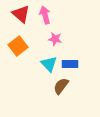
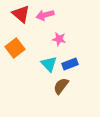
pink arrow: rotated 90 degrees counterclockwise
pink star: moved 4 px right
orange square: moved 3 px left, 2 px down
blue rectangle: rotated 21 degrees counterclockwise
